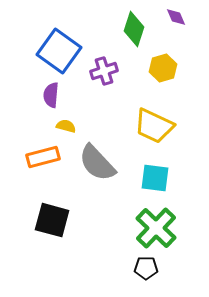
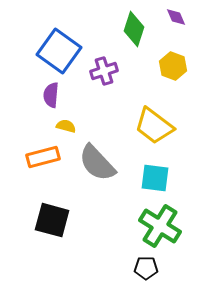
yellow hexagon: moved 10 px right, 2 px up; rotated 24 degrees counterclockwise
yellow trapezoid: rotated 12 degrees clockwise
green cross: moved 4 px right, 2 px up; rotated 12 degrees counterclockwise
